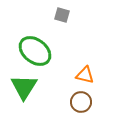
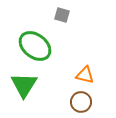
green ellipse: moved 5 px up
green triangle: moved 2 px up
